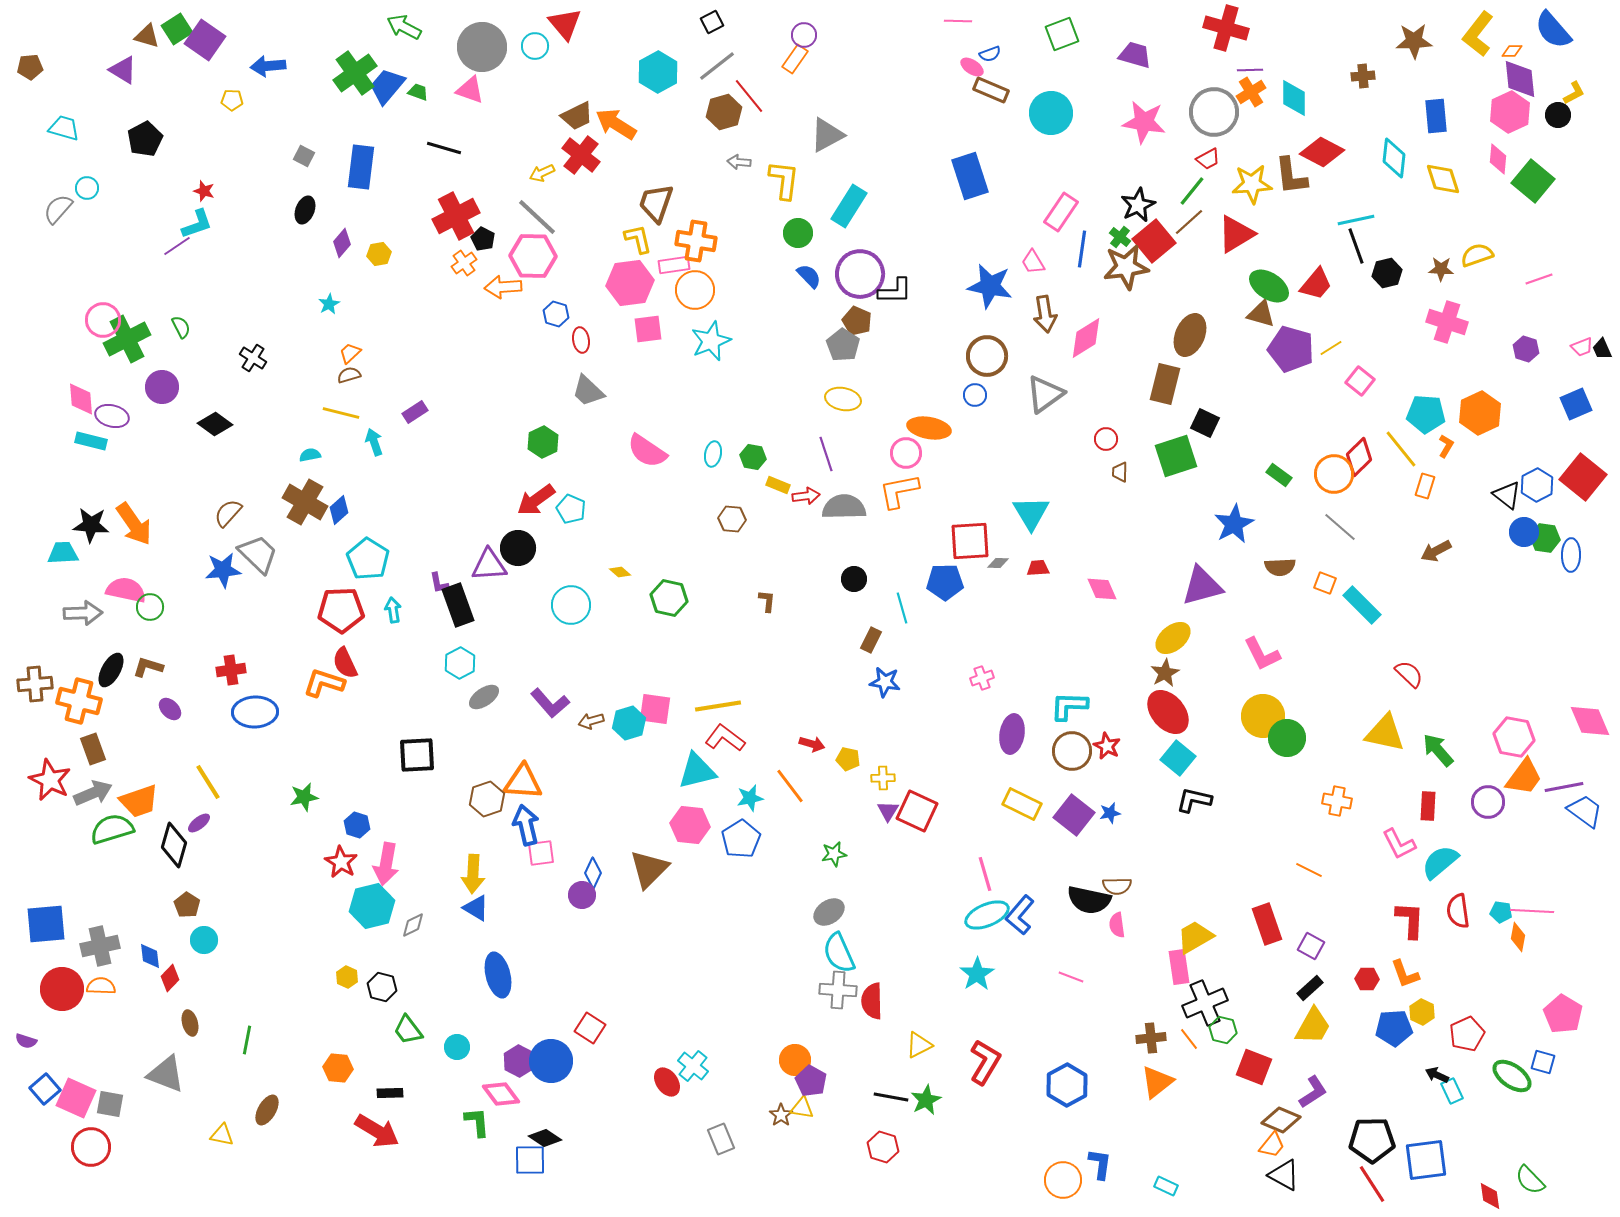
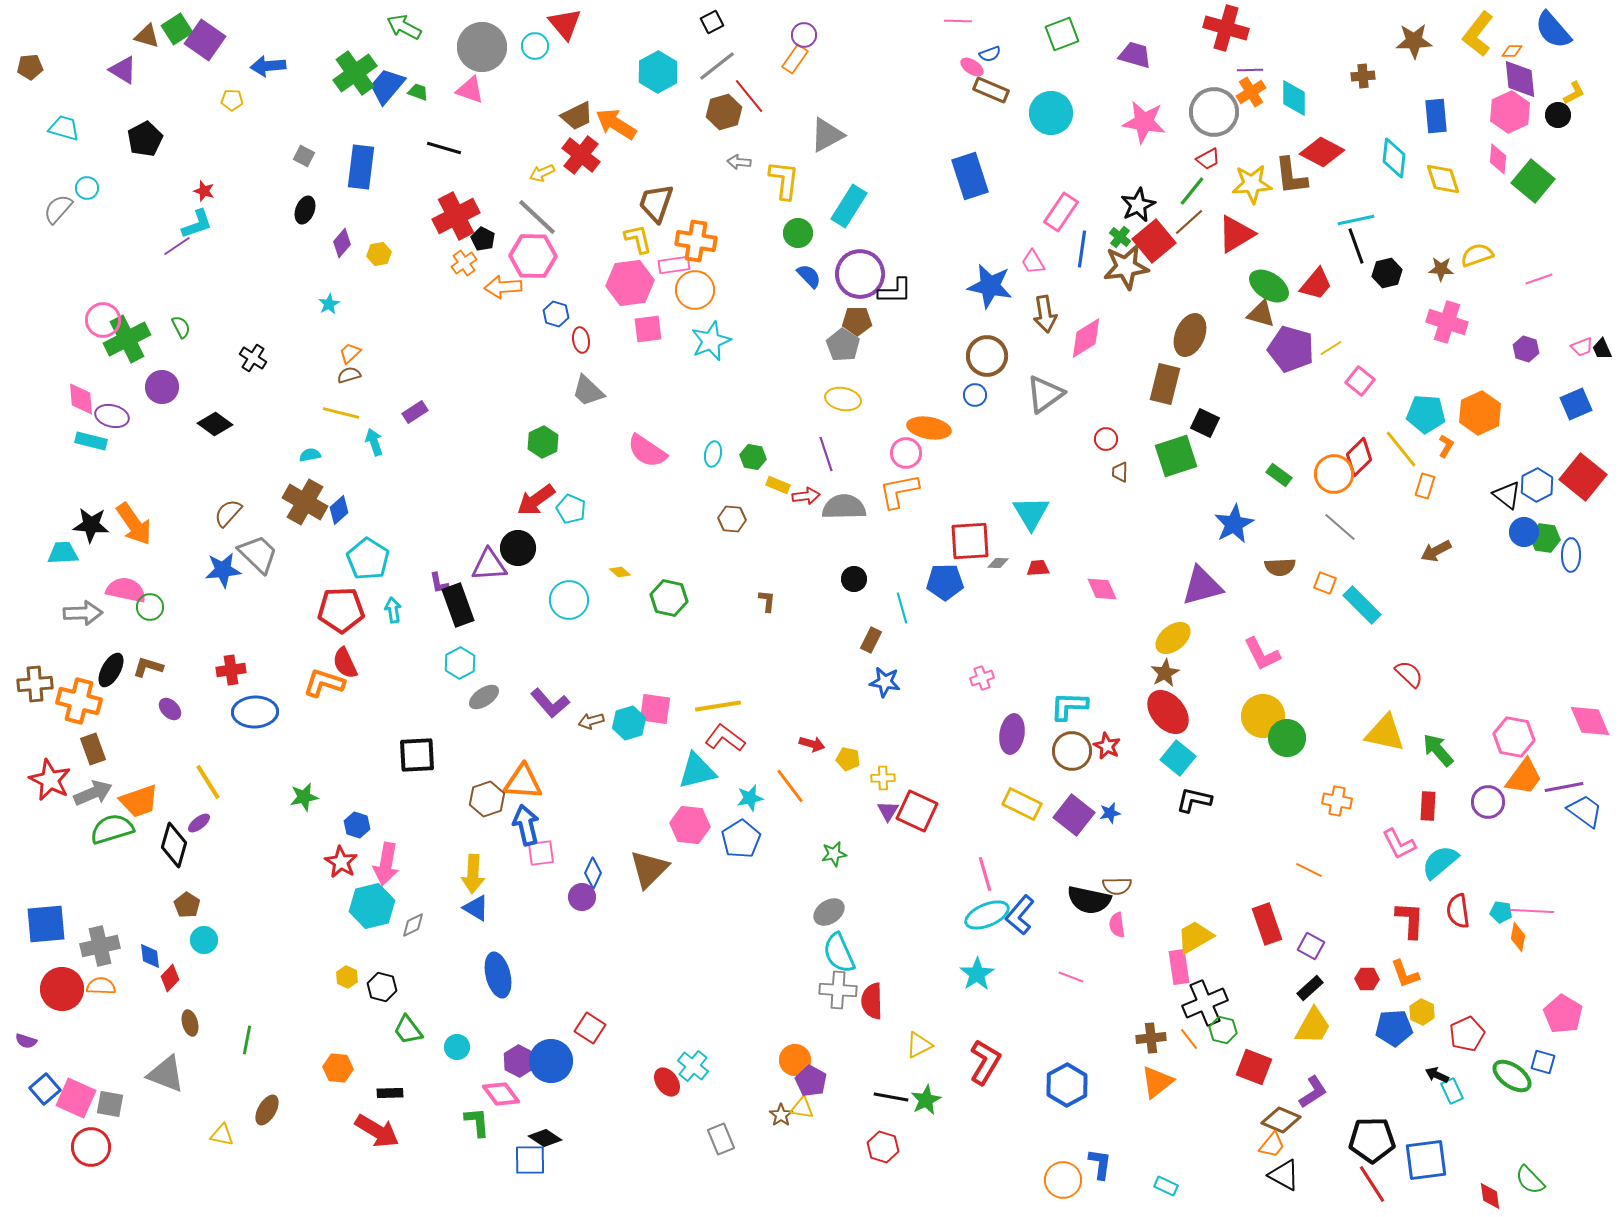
brown pentagon at (857, 321): rotated 24 degrees counterclockwise
cyan circle at (571, 605): moved 2 px left, 5 px up
purple circle at (582, 895): moved 2 px down
